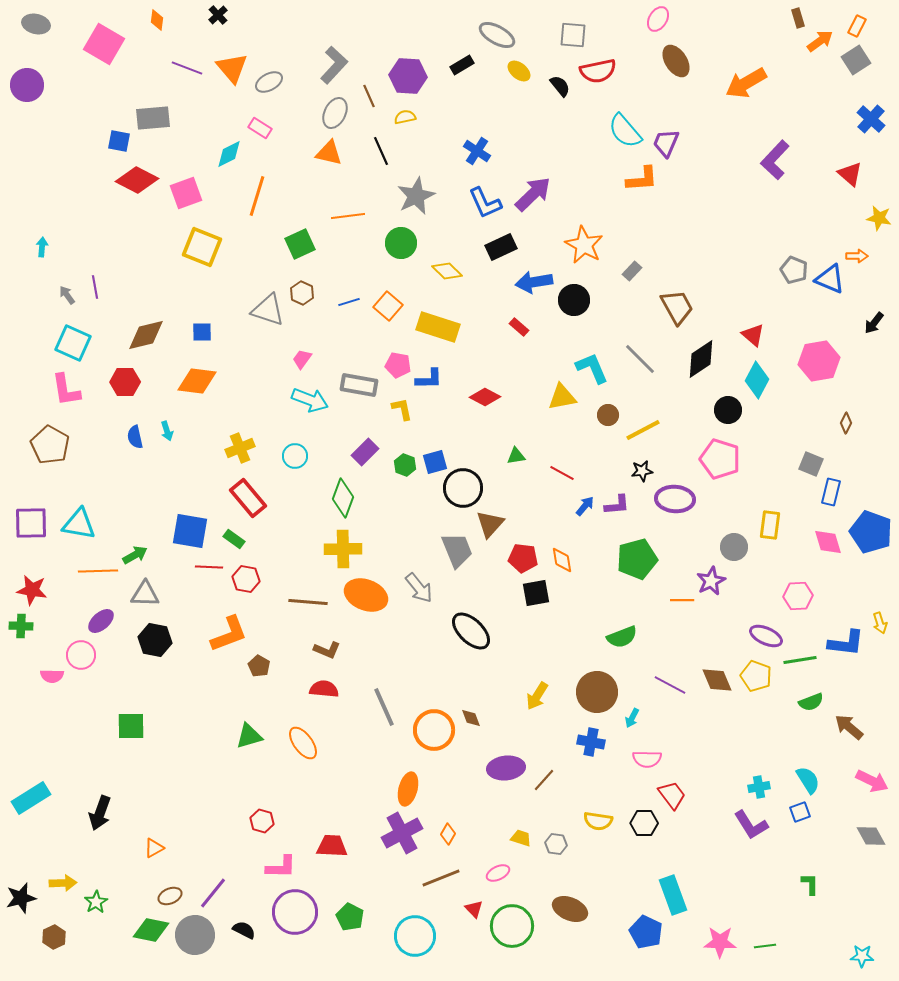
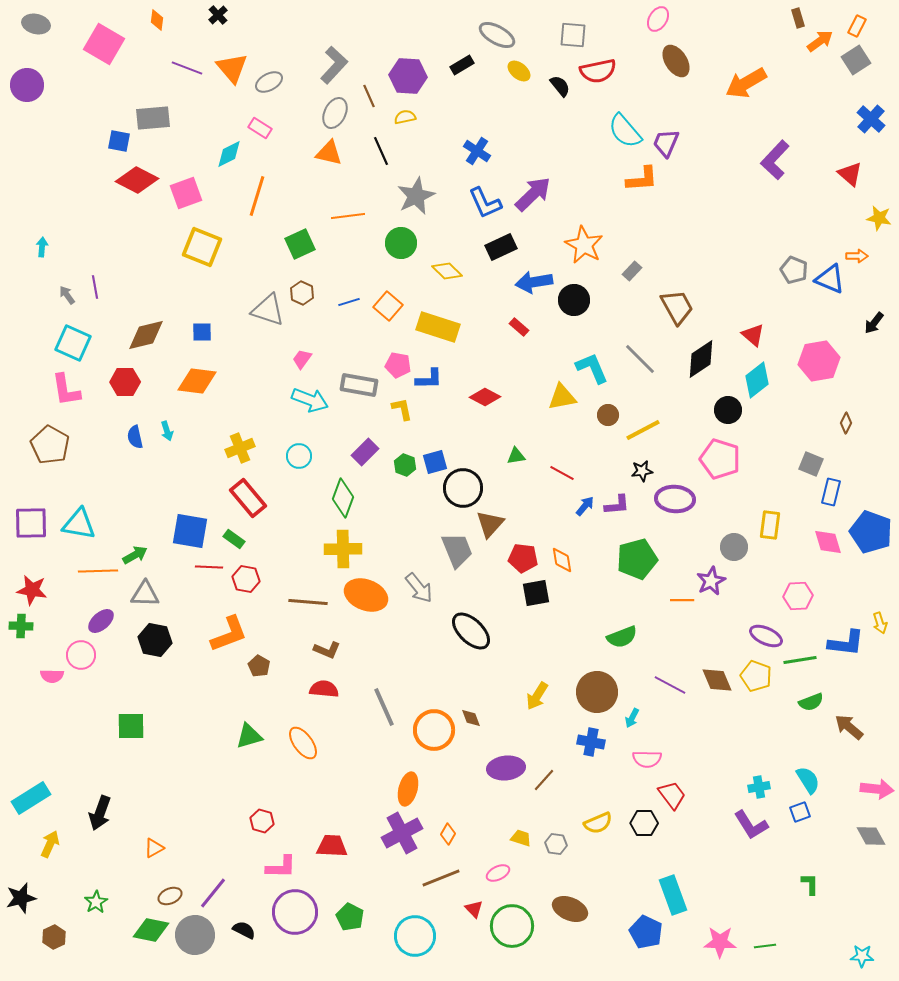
cyan diamond at (757, 380): rotated 24 degrees clockwise
cyan circle at (295, 456): moved 4 px right
pink arrow at (872, 781): moved 5 px right, 8 px down; rotated 20 degrees counterclockwise
yellow semicircle at (598, 821): moved 2 px down; rotated 32 degrees counterclockwise
yellow arrow at (63, 883): moved 13 px left, 39 px up; rotated 64 degrees counterclockwise
